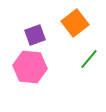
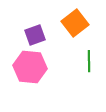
green line: moved 2 px down; rotated 40 degrees counterclockwise
